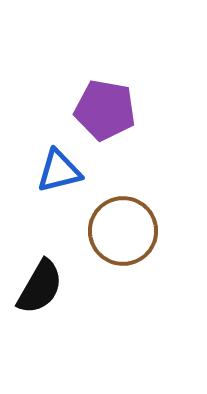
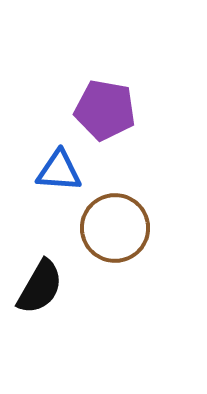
blue triangle: rotated 18 degrees clockwise
brown circle: moved 8 px left, 3 px up
